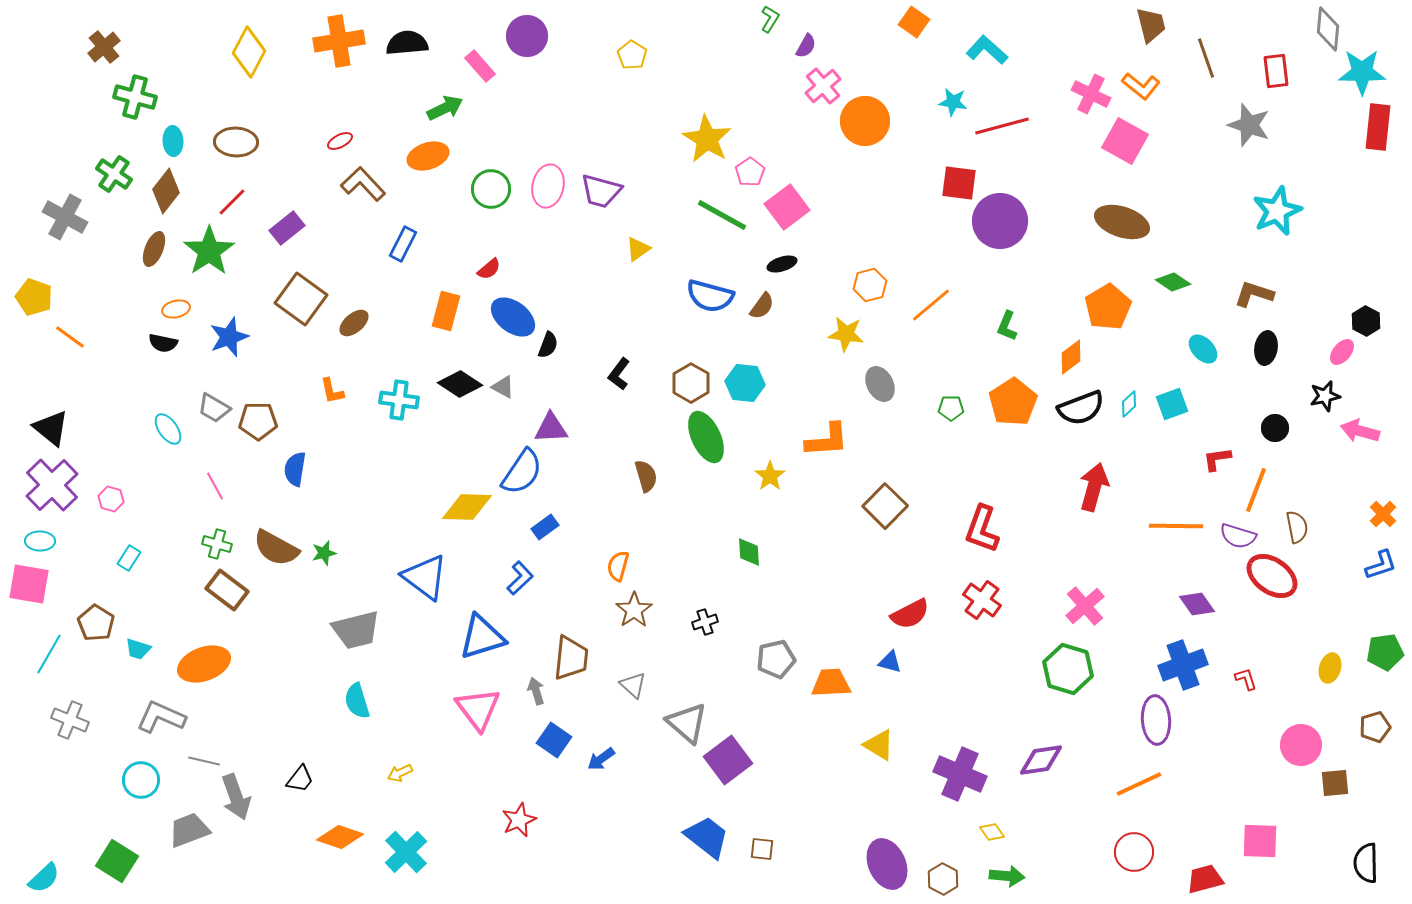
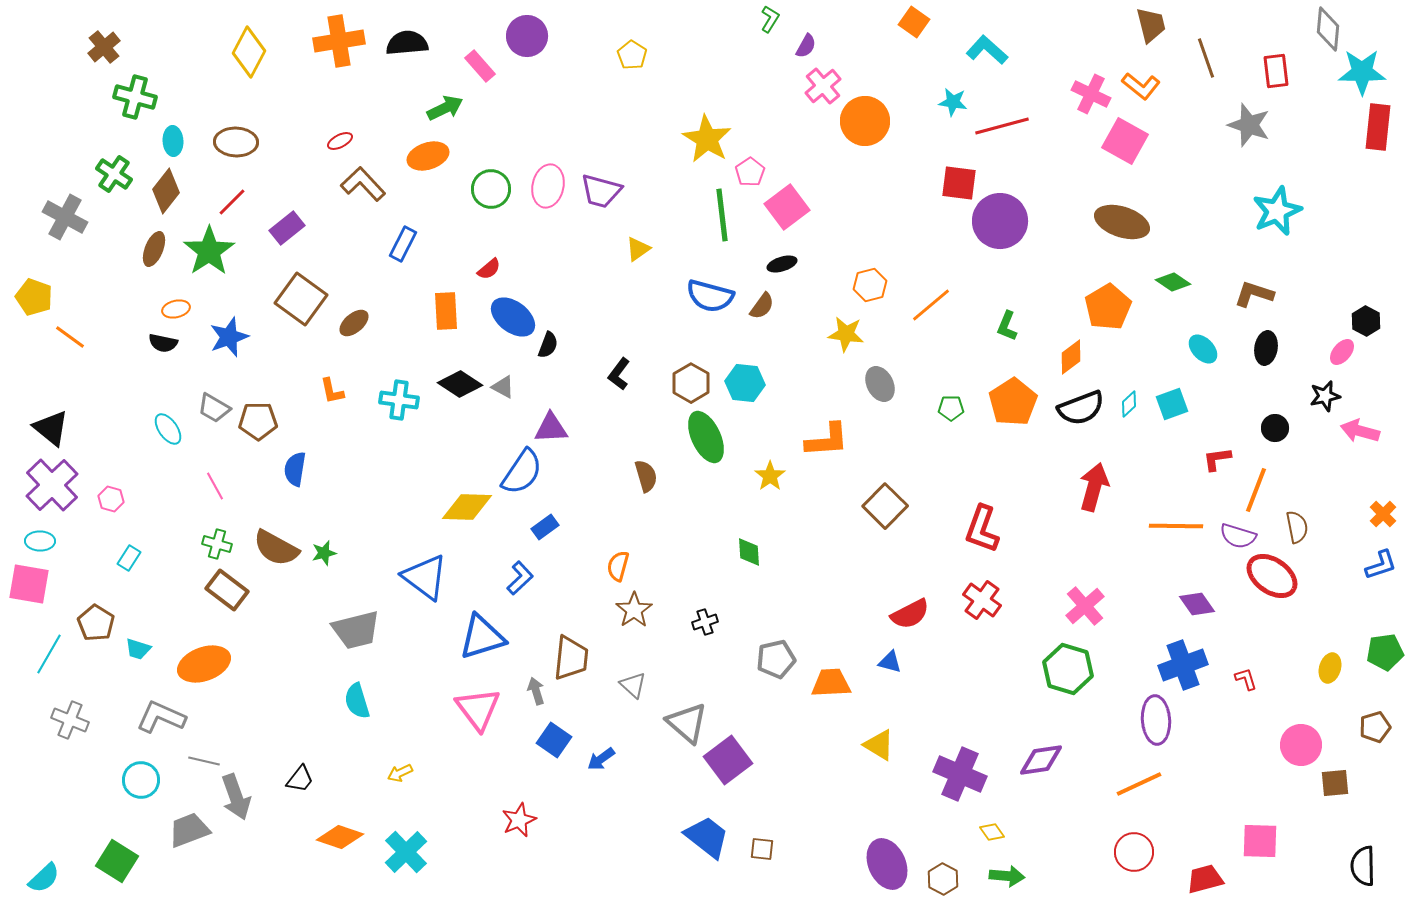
green line at (722, 215): rotated 54 degrees clockwise
orange rectangle at (446, 311): rotated 18 degrees counterclockwise
black semicircle at (1366, 863): moved 3 px left, 3 px down
